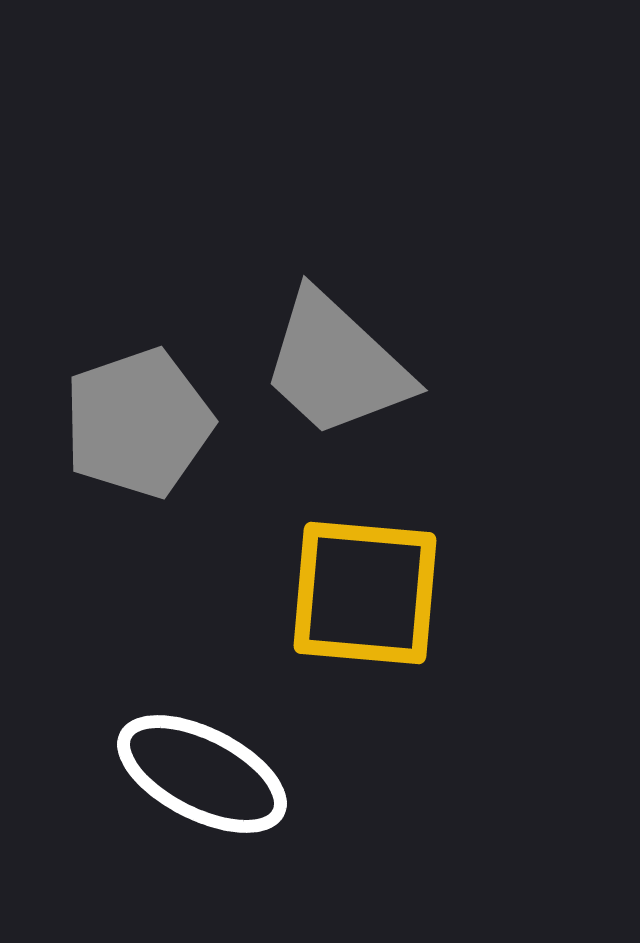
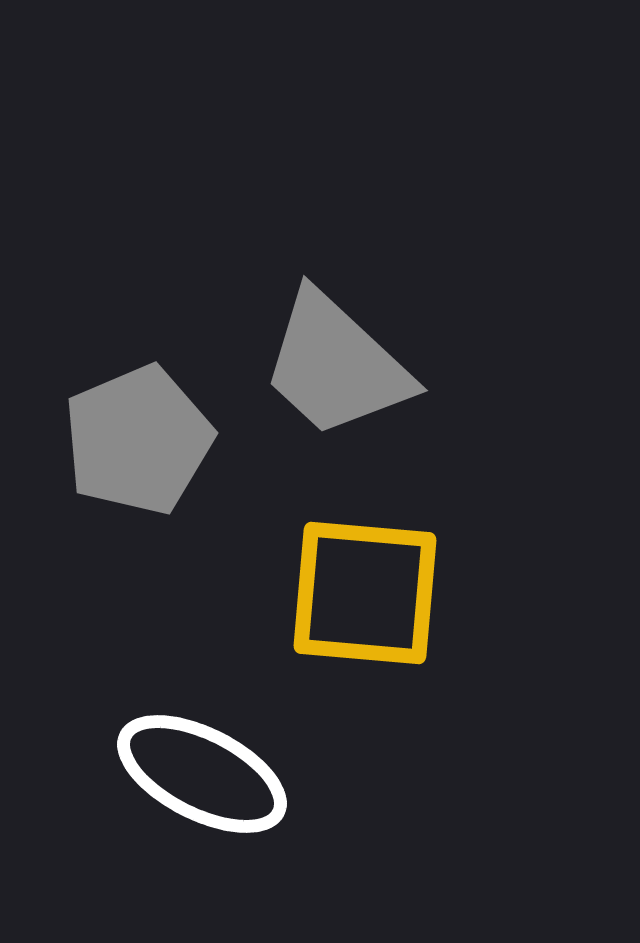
gray pentagon: moved 17 px down; rotated 4 degrees counterclockwise
